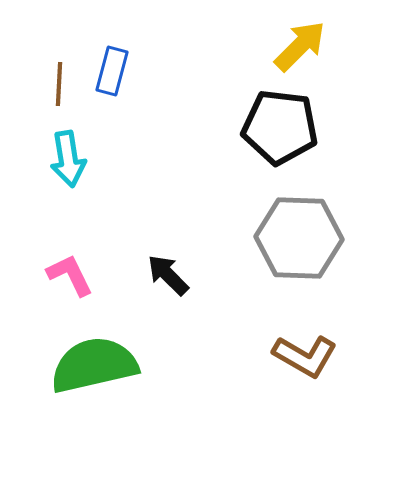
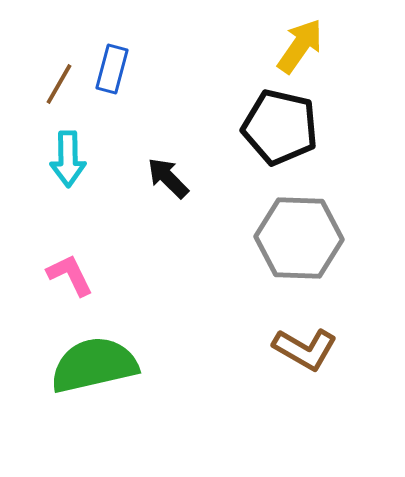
yellow arrow: rotated 10 degrees counterclockwise
blue rectangle: moved 2 px up
brown line: rotated 27 degrees clockwise
black pentagon: rotated 6 degrees clockwise
cyan arrow: rotated 8 degrees clockwise
black arrow: moved 97 px up
brown L-shape: moved 7 px up
